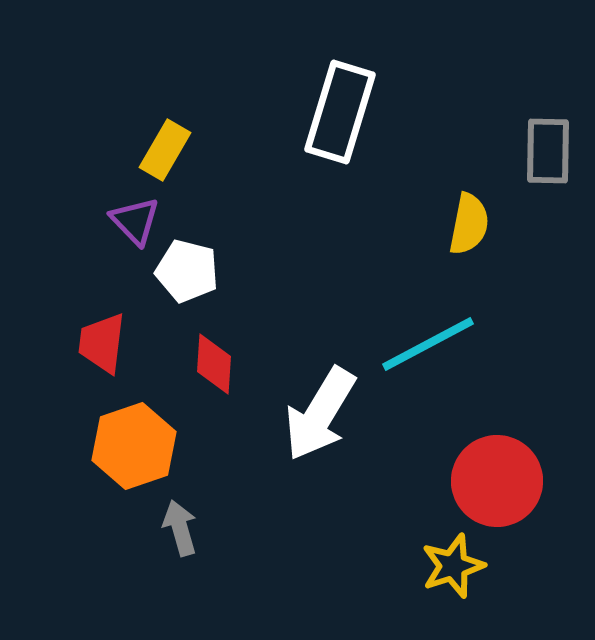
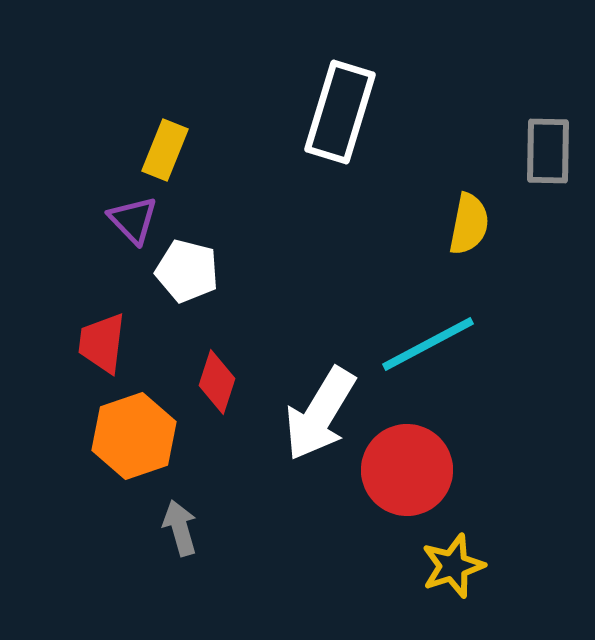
yellow rectangle: rotated 8 degrees counterclockwise
purple triangle: moved 2 px left, 1 px up
red diamond: moved 3 px right, 18 px down; rotated 14 degrees clockwise
orange hexagon: moved 10 px up
red circle: moved 90 px left, 11 px up
